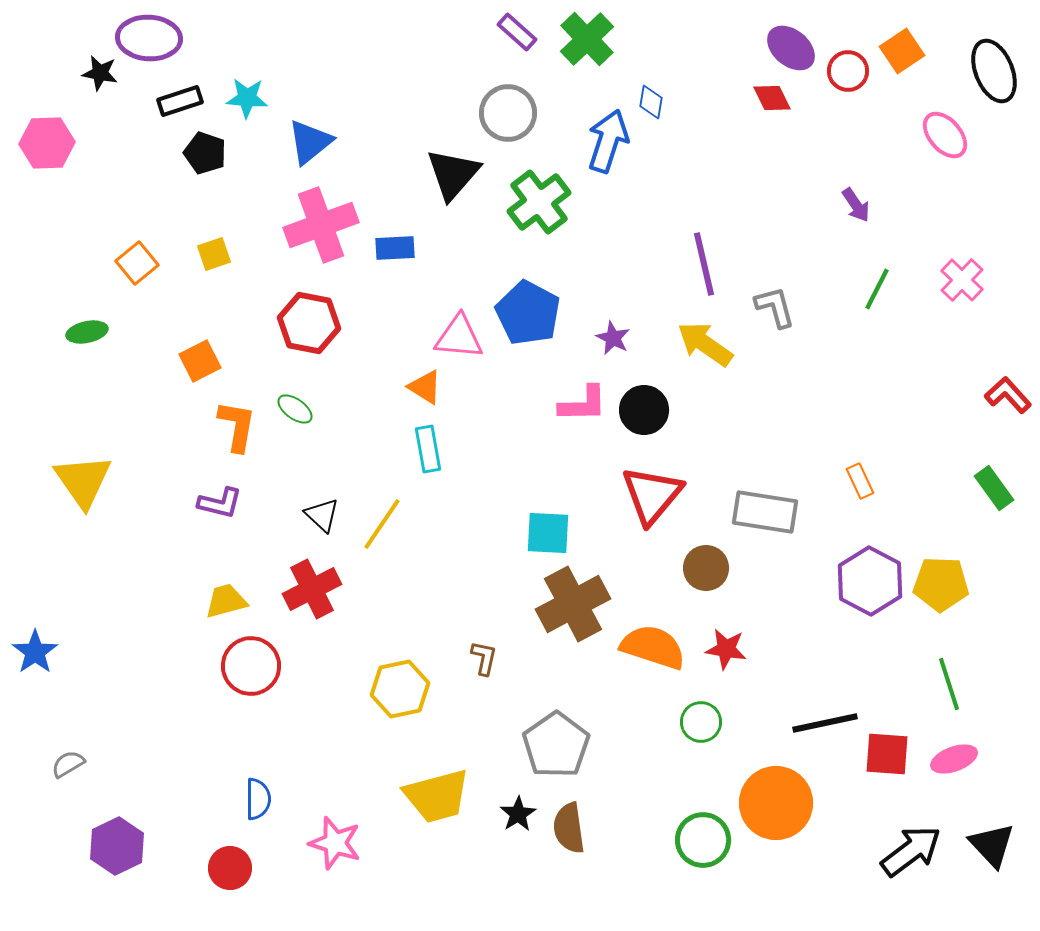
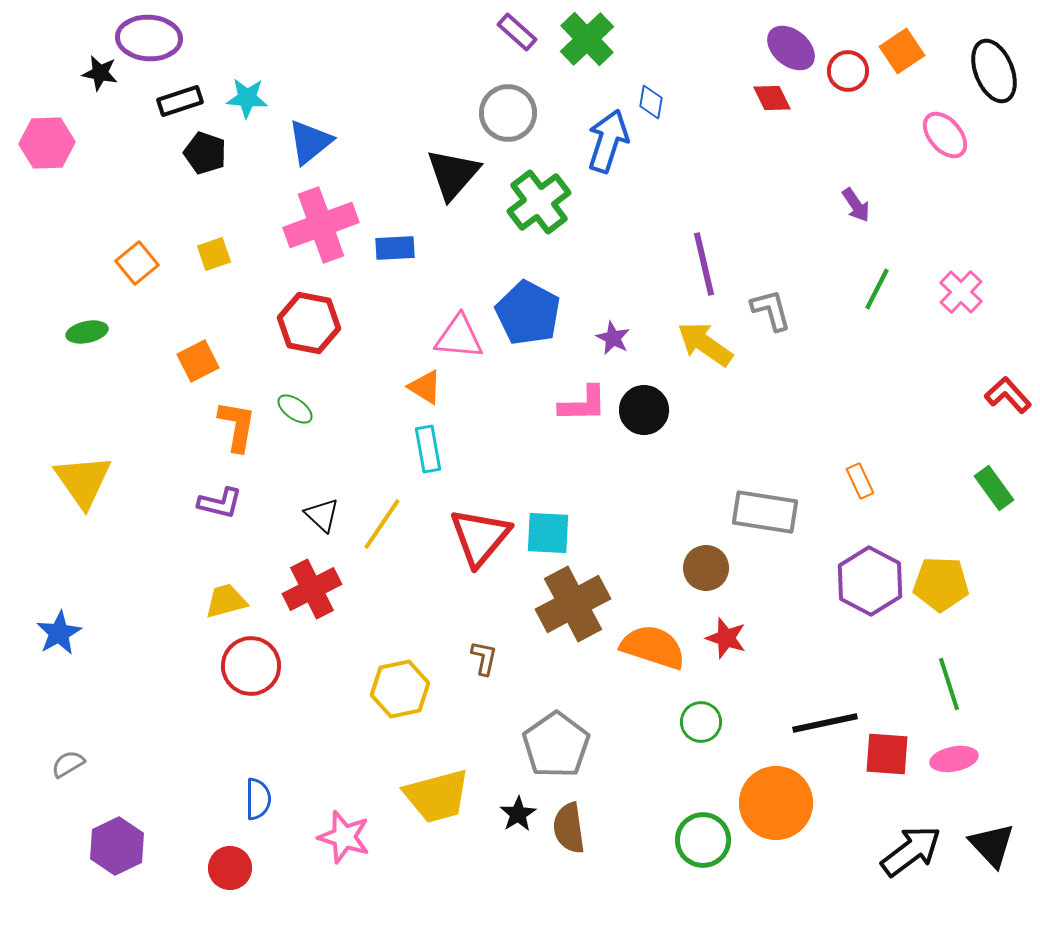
pink cross at (962, 280): moved 1 px left, 12 px down
gray L-shape at (775, 307): moved 4 px left, 3 px down
orange square at (200, 361): moved 2 px left
red triangle at (652, 495): moved 172 px left, 42 px down
red star at (726, 649): moved 11 px up; rotated 9 degrees clockwise
blue star at (35, 652): moved 24 px right, 19 px up; rotated 6 degrees clockwise
pink ellipse at (954, 759): rotated 9 degrees clockwise
pink star at (335, 843): moved 9 px right, 6 px up
